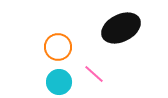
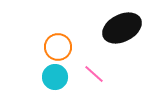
black ellipse: moved 1 px right
cyan circle: moved 4 px left, 5 px up
